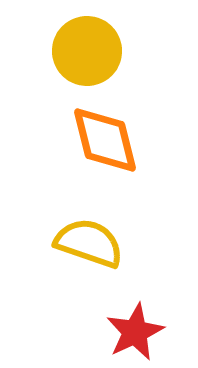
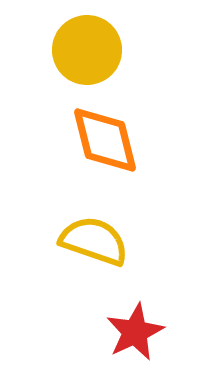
yellow circle: moved 1 px up
yellow semicircle: moved 5 px right, 2 px up
